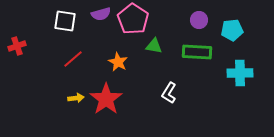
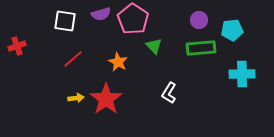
green triangle: rotated 36 degrees clockwise
green rectangle: moved 4 px right, 4 px up; rotated 8 degrees counterclockwise
cyan cross: moved 2 px right, 1 px down
